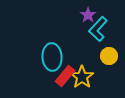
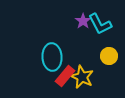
purple star: moved 5 px left, 6 px down
cyan L-shape: moved 2 px right, 5 px up; rotated 70 degrees counterclockwise
yellow star: rotated 10 degrees counterclockwise
